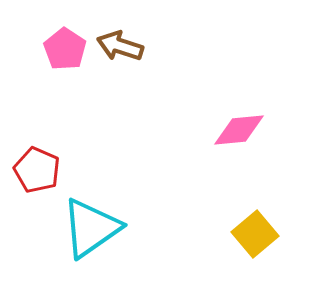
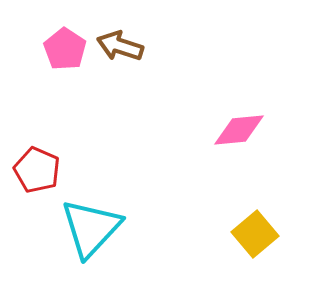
cyan triangle: rotated 12 degrees counterclockwise
